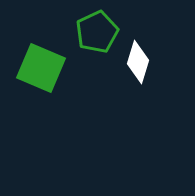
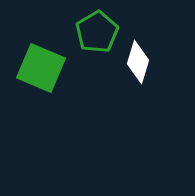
green pentagon: rotated 6 degrees counterclockwise
